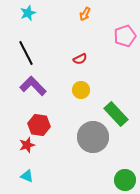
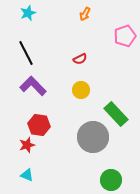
cyan triangle: moved 1 px up
green circle: moved 14 px left
